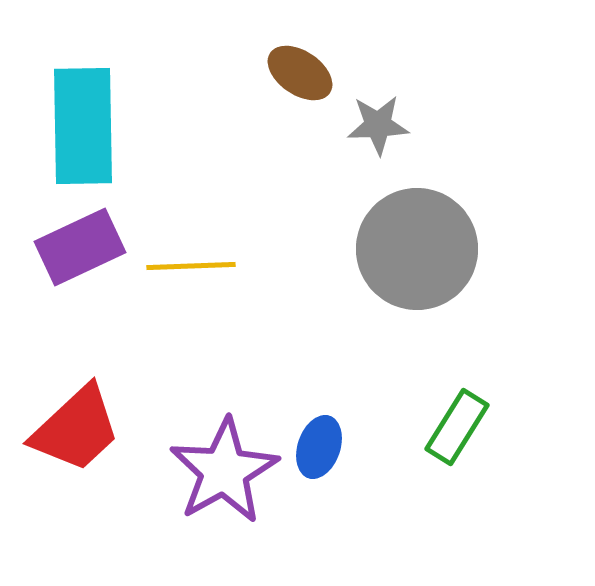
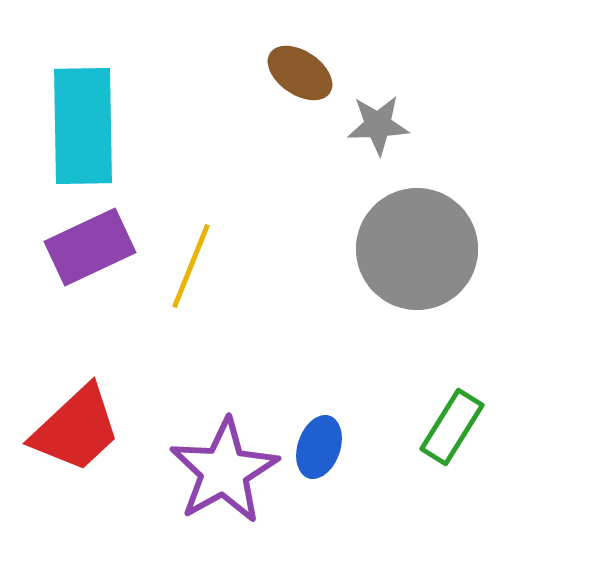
purple rectangle: moved 10 px right
yellow line: rotated 66 degrees counterclockwise
green rectangle: moved 5 px left
